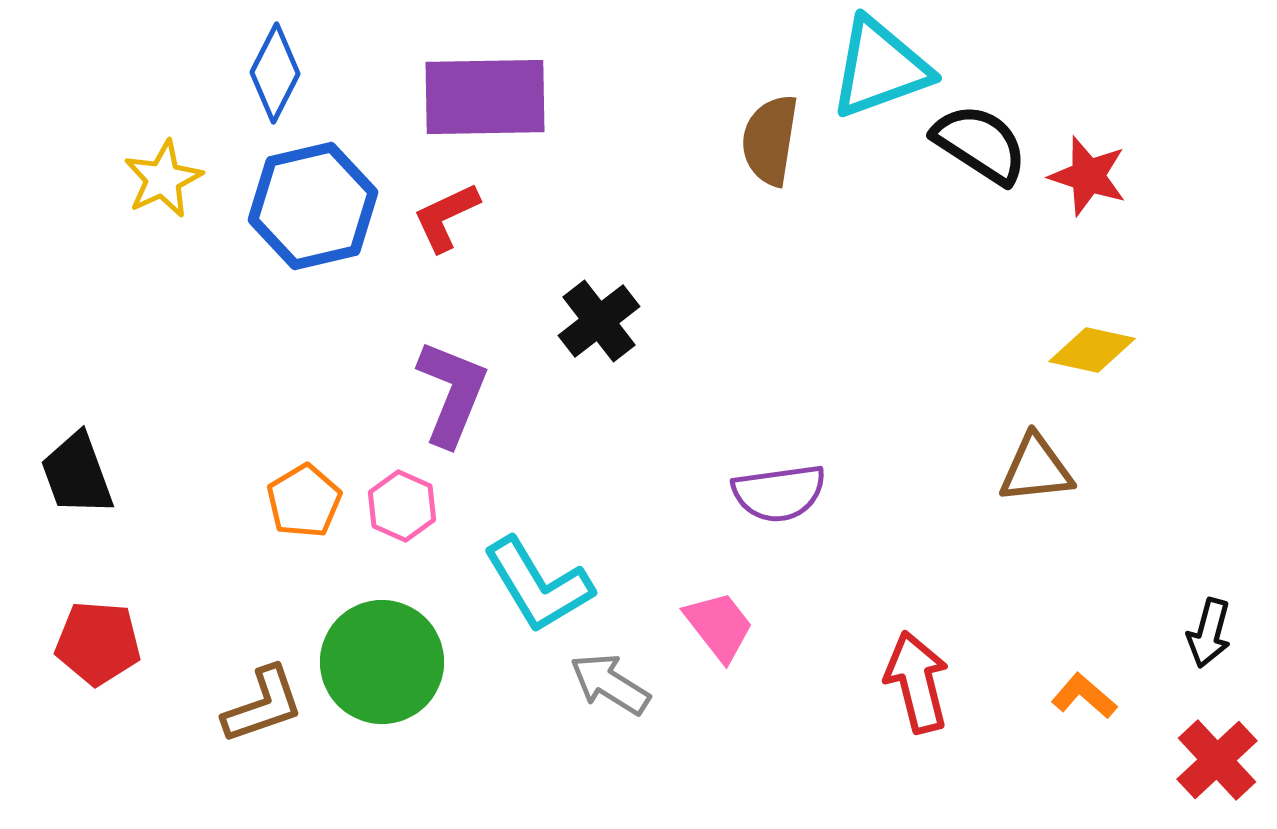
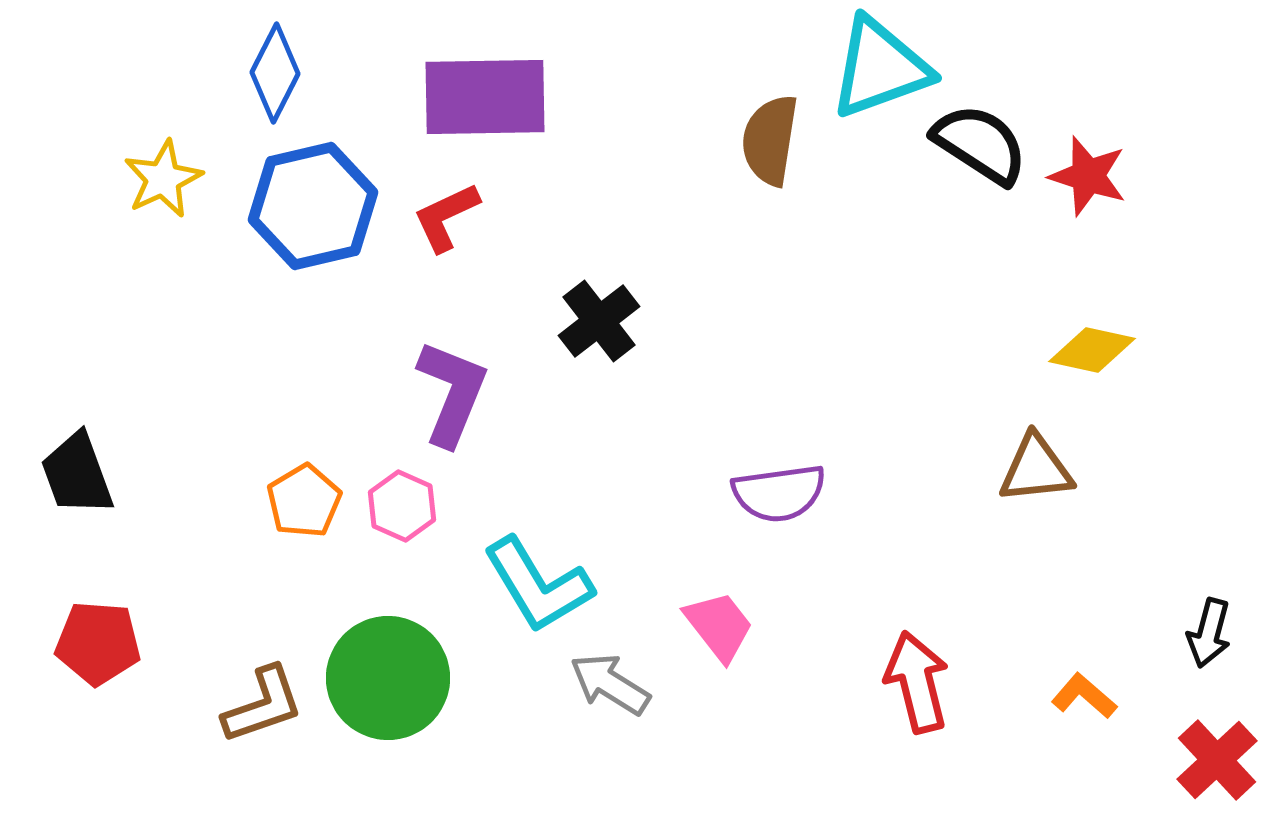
green circle: moved 6 px right, 16 px down
